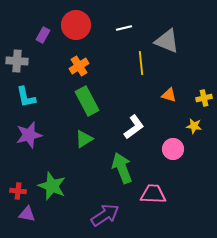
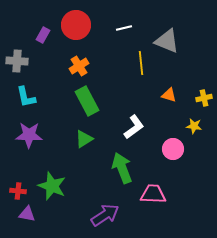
purple star: rotated 16 degrees clockwise
